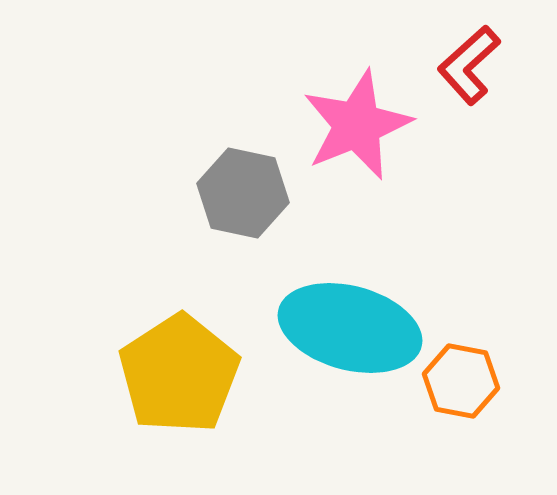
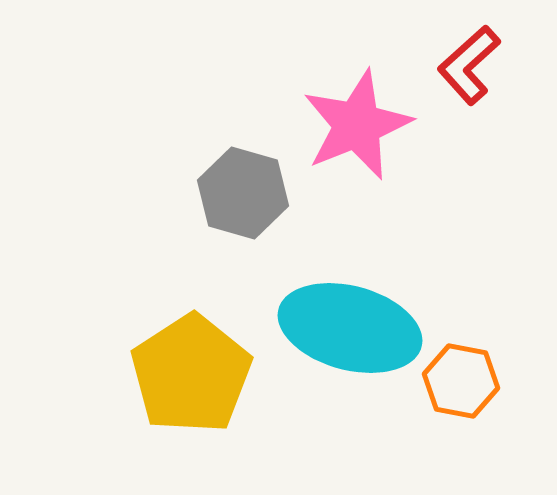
gray hexagon: rotated 4 degrees clockwise
yellow pentagon: moved 12 px right
